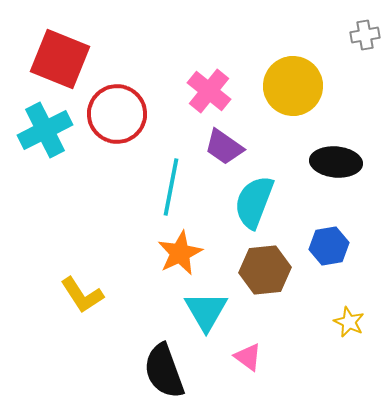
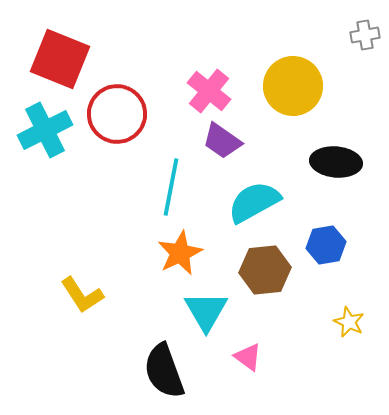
purple trapezoid: moved 2 px left, 6 px up
cyan semicircle: rotated 40 degrees clockwise
blue hexagon: moved 3 px left, 1 px up
